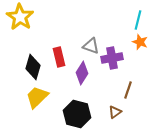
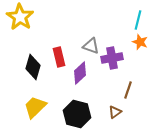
purple diamond: moved 2 px left; rotated 15 degrees clockwise
yellow trapezoid: moved 2 px left, 10 px down
